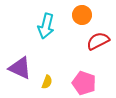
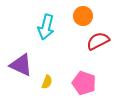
orange circle: moved 1 px right, 1 px down
cyan arrow: moved 1 px down
purple triangle: moved 1 px right, 3 px up
